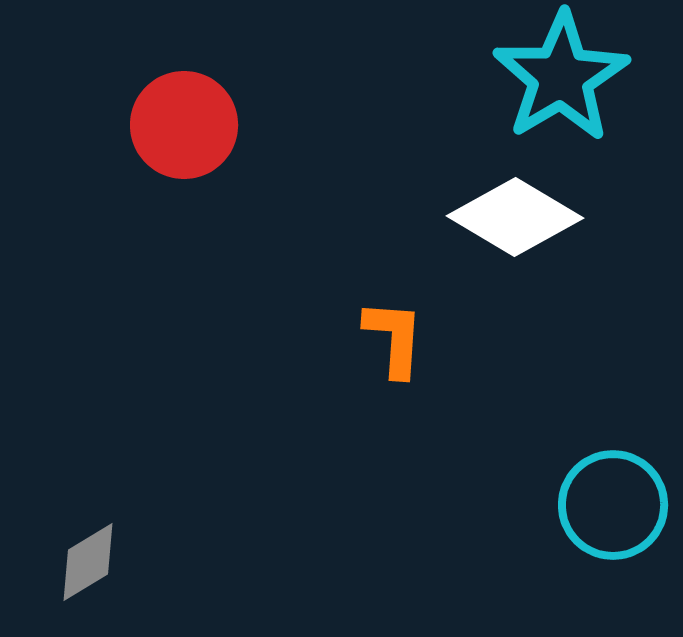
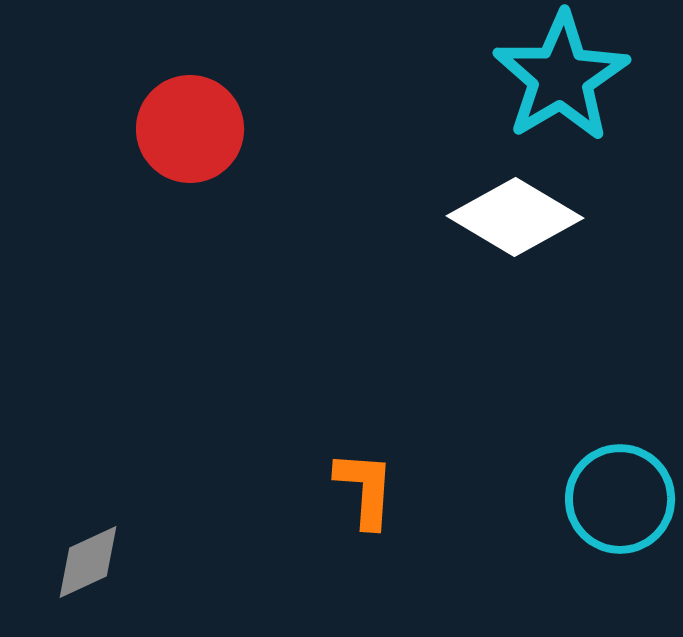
red circle: moved 6 px right, 4 px down
orange L-shape: moved 29 px left, 151 px down
cyan circle: moved 7 px right, 6 px up
gray diamond: rotated 6 degrees clockwise
